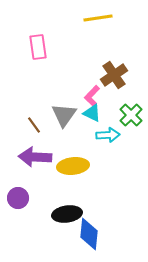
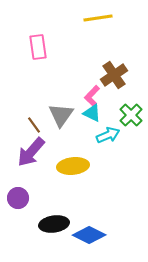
gray triangle: moved 3 px left
cyan arrow: rotated 20 degrees counterclockwise
purple arrow: moved 4 px left, 5 px up; rotated 52 degrees counterclockwise
black ellipse: moved 13 px left, 10 px down
blue diamond: moved 1 px down; rotated 68 degrees counterclockwise
